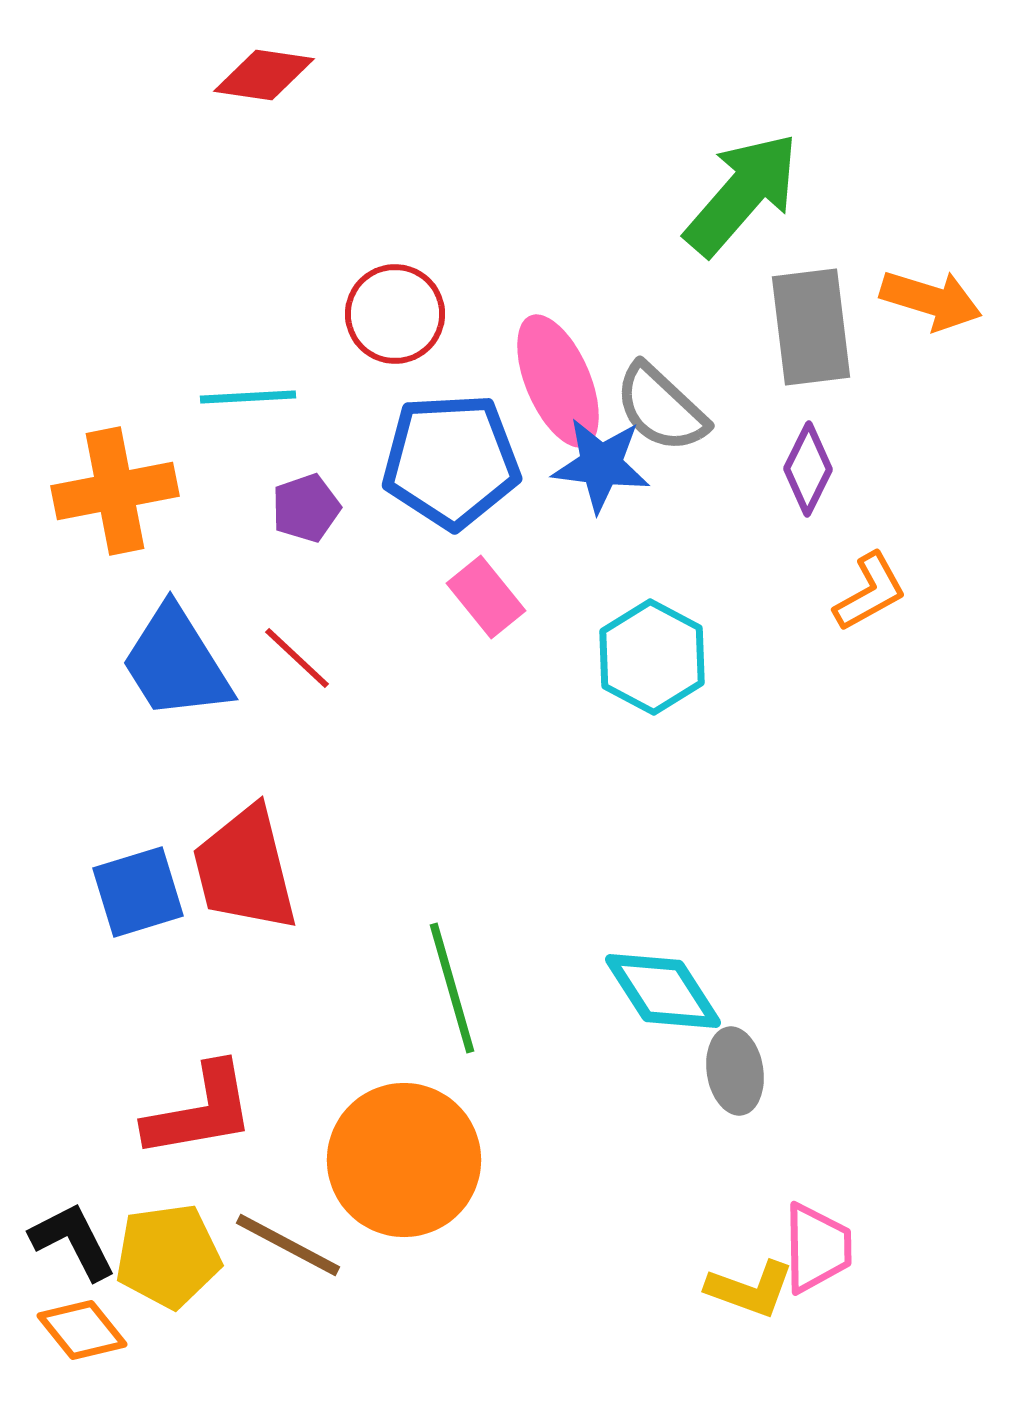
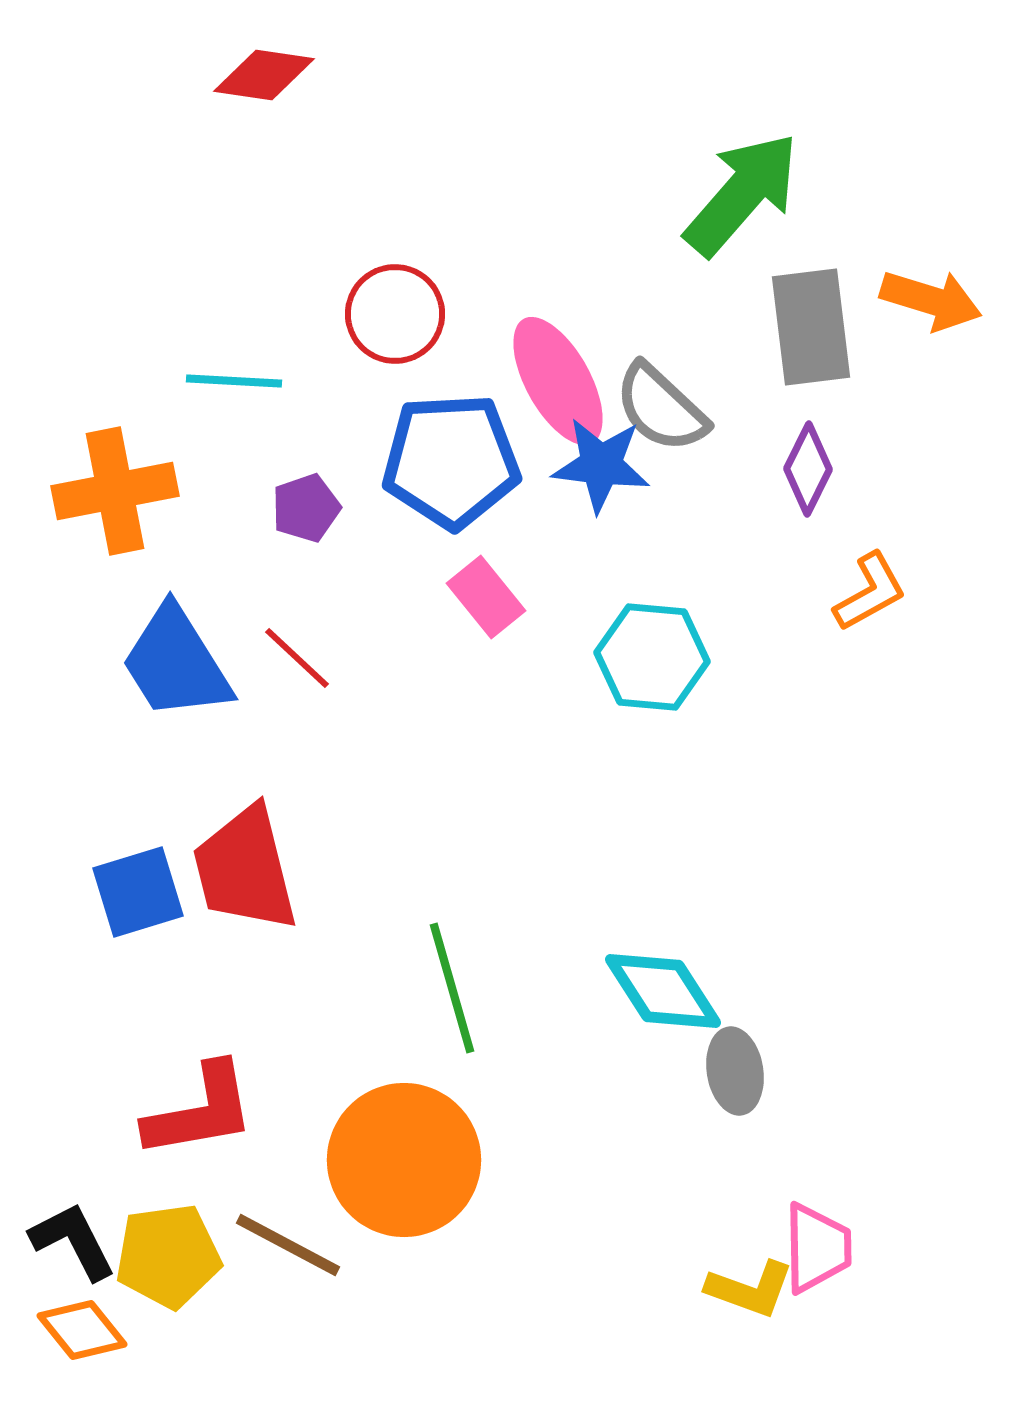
pink ellipse: rotated 6 degrees counterclockwise
cyan line: moved 14 px left, 16 px up; rotated 6 degrees clockwise
cyan hexagon: rotated 23 degrees counterclockwise
